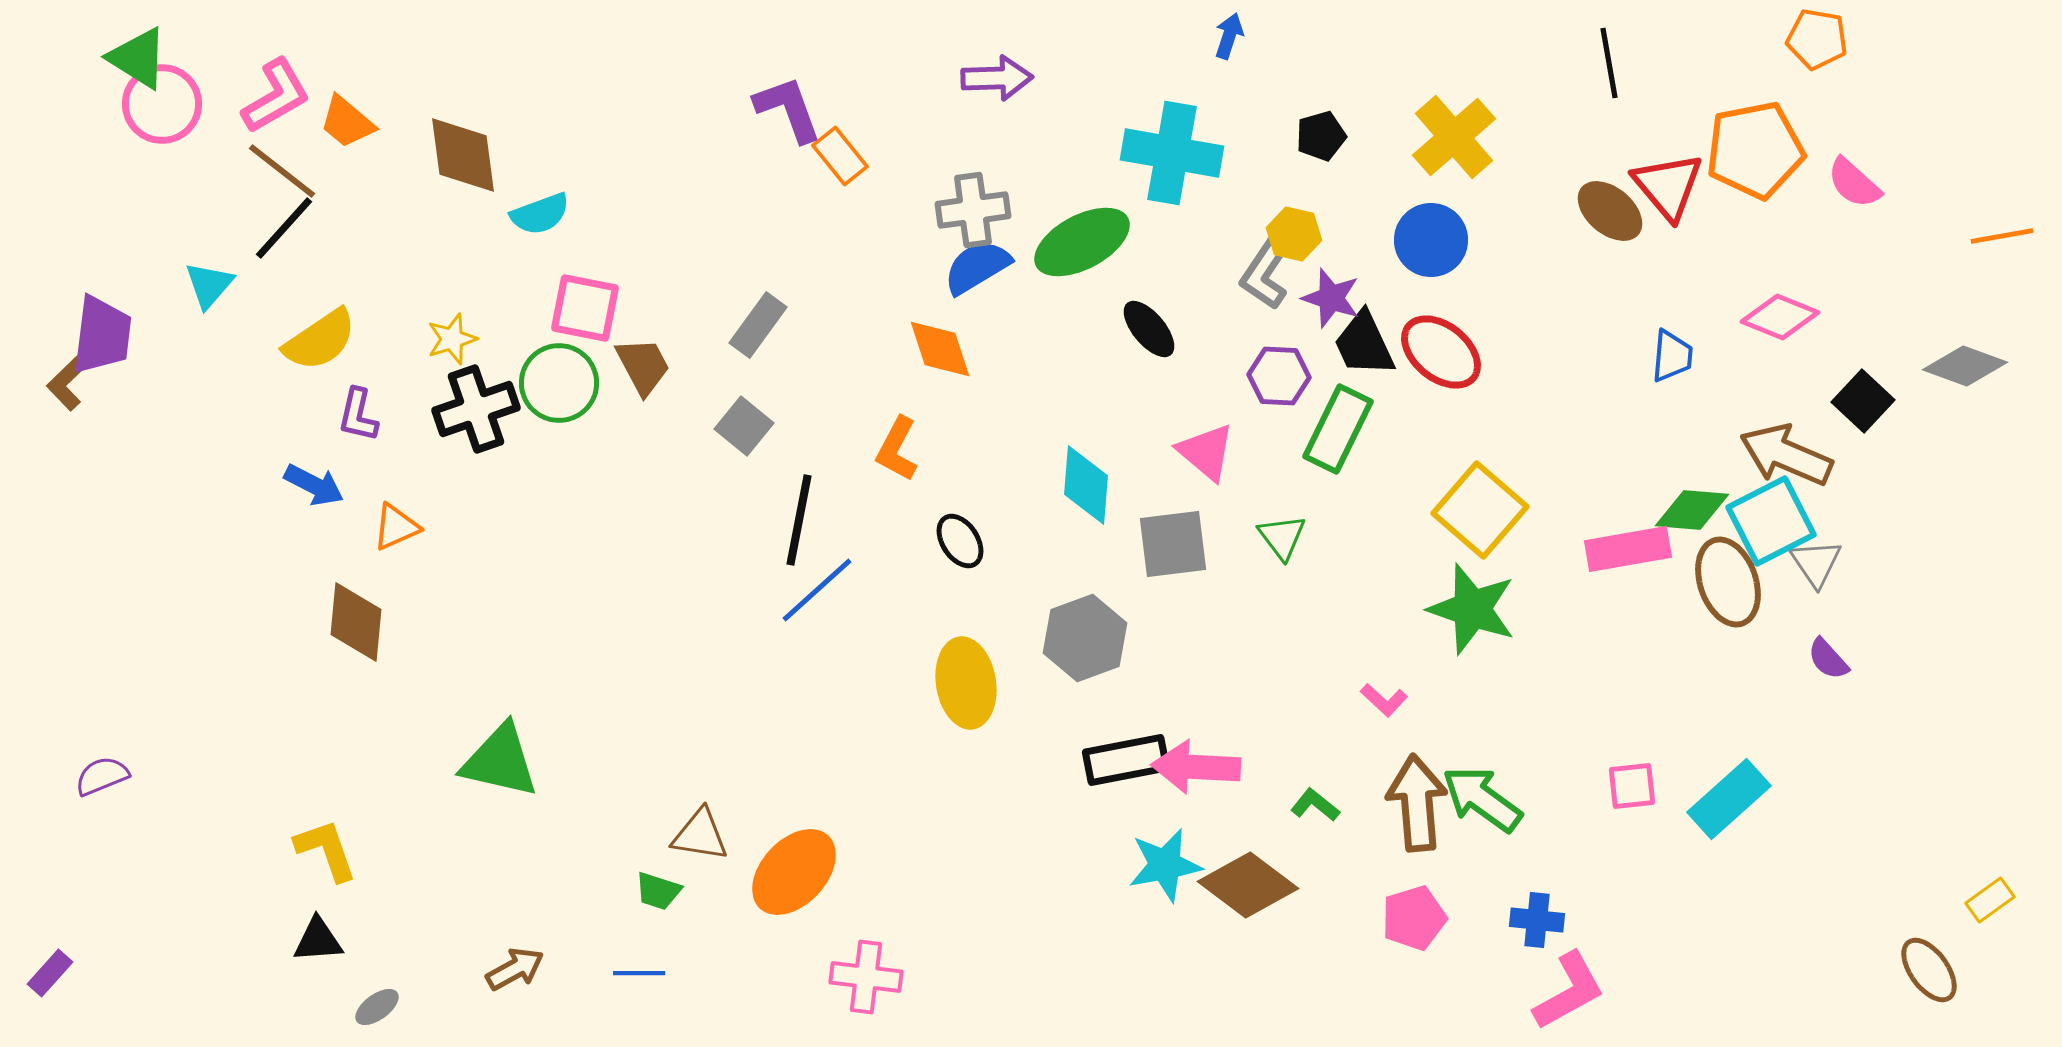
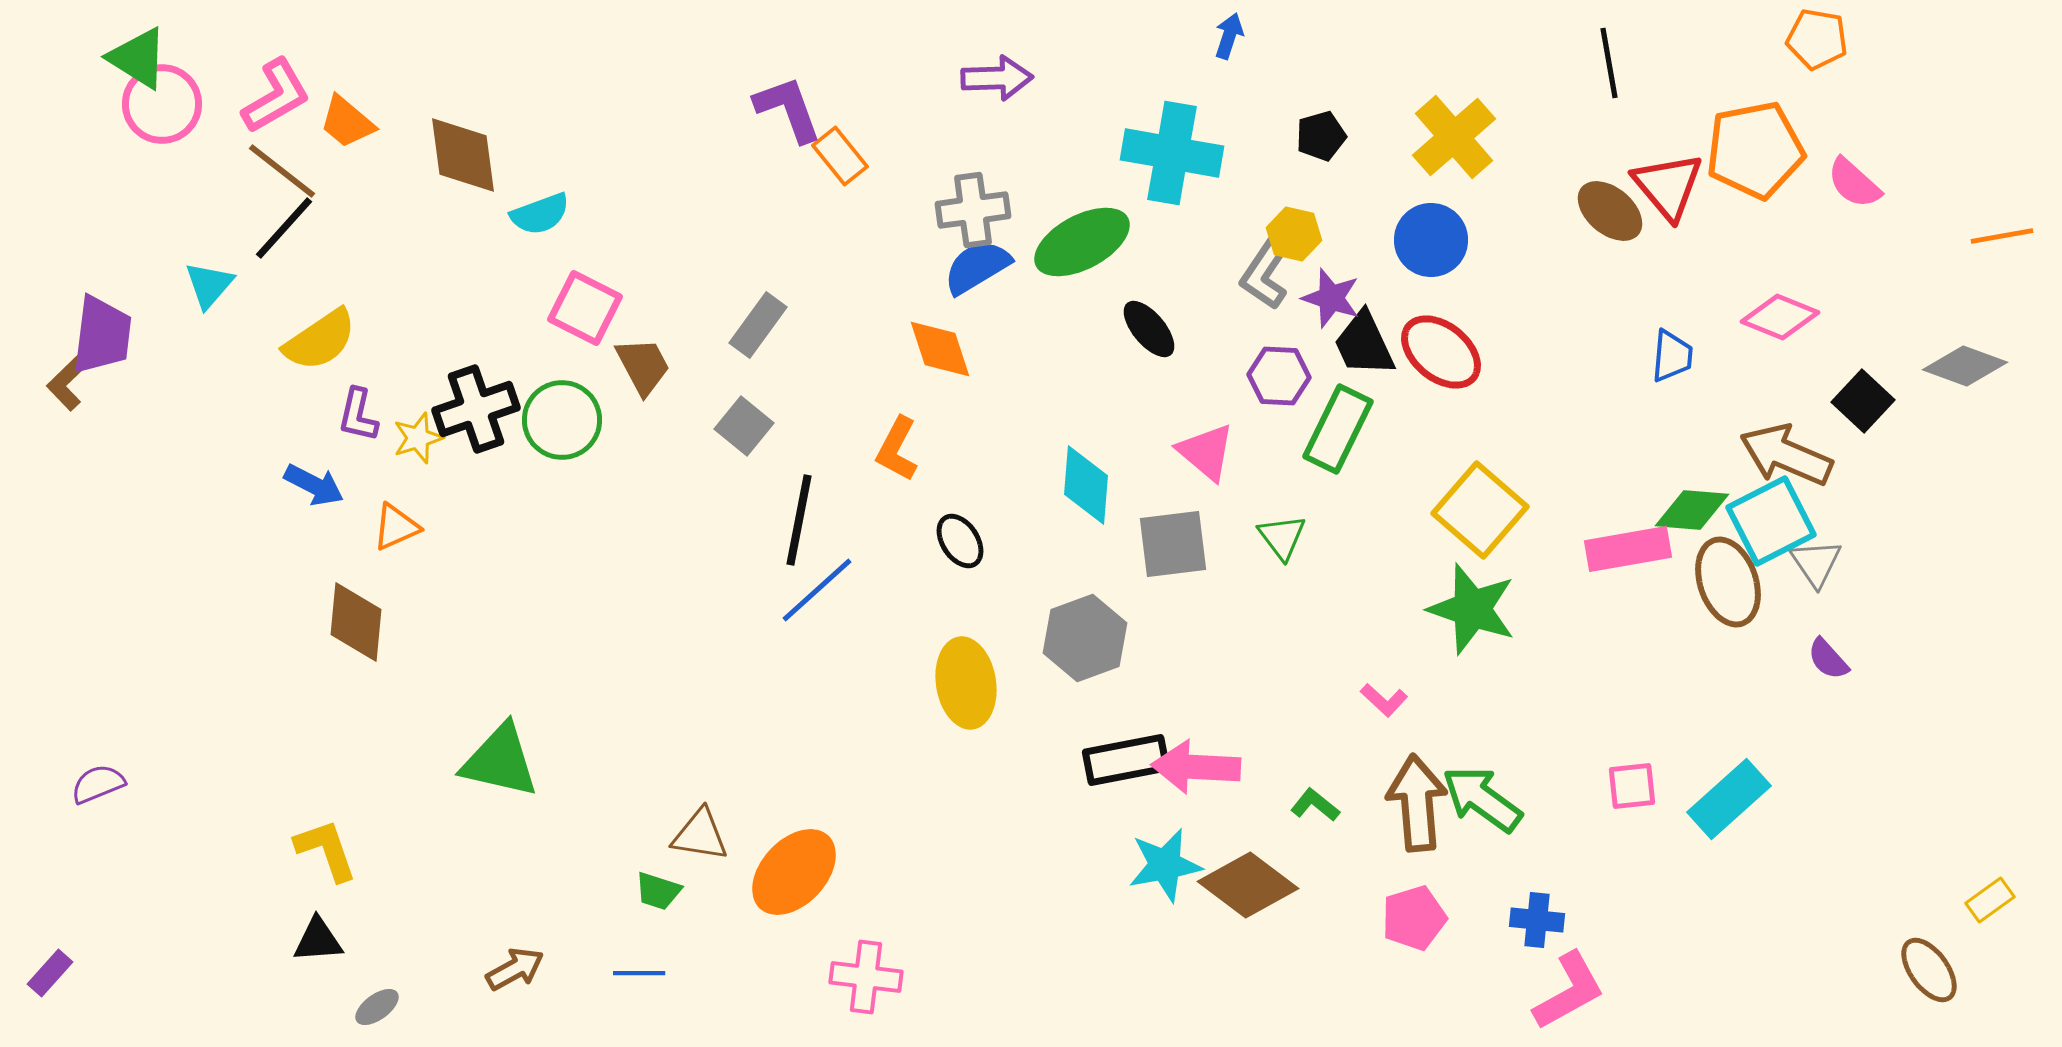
pink square at (585, 308): rotated 16 degrees clockwise
yellow star at (452, 339): moved 34 px left, 99 px down
green circle at (559, 383): moved 3 px right, 37 px down
purple semicircle at (102, 776): moved 4 px left, 8 px down
